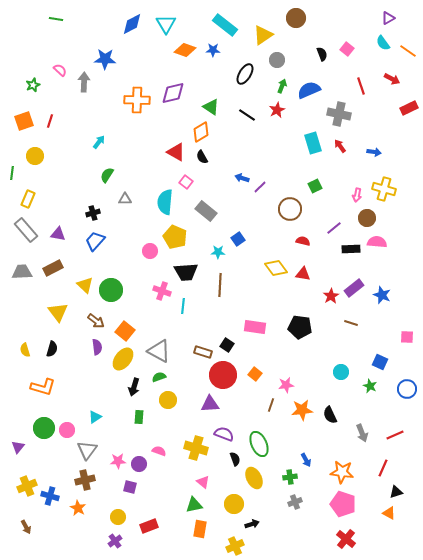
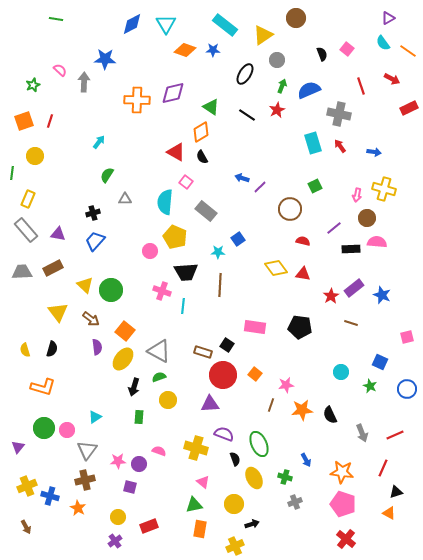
brown arrow at (96, 321): moved 5 px left, 2 px up
pink square at (407, 337): rotated 16 degrees counterclockwise
green cross at (290, 477): moved 5 px left; rotated 24 degrees clockwise
